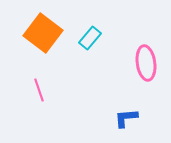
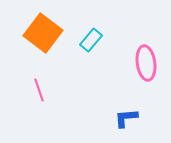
cyan rectangle: moved 1 px right, 2 px down
